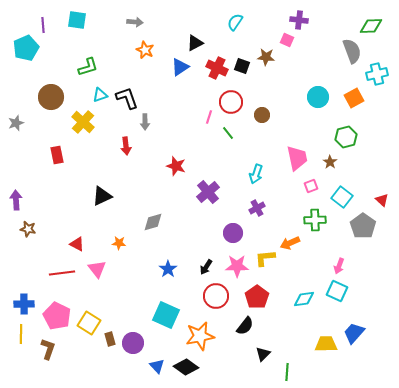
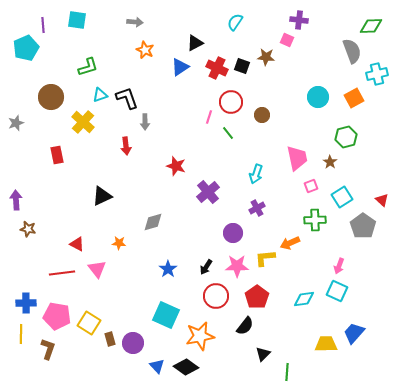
cyan square at (342, 197): rotated 20 degrees clockwise
blue cross at (24, 304): moved 2 px right, 1 px up
pink pentagon at (57, 316): rotated 16 degrees counterclockwise
